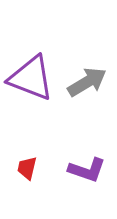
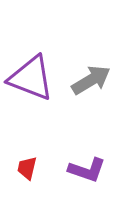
gray arrow: moved 4 px right, 2 px up
